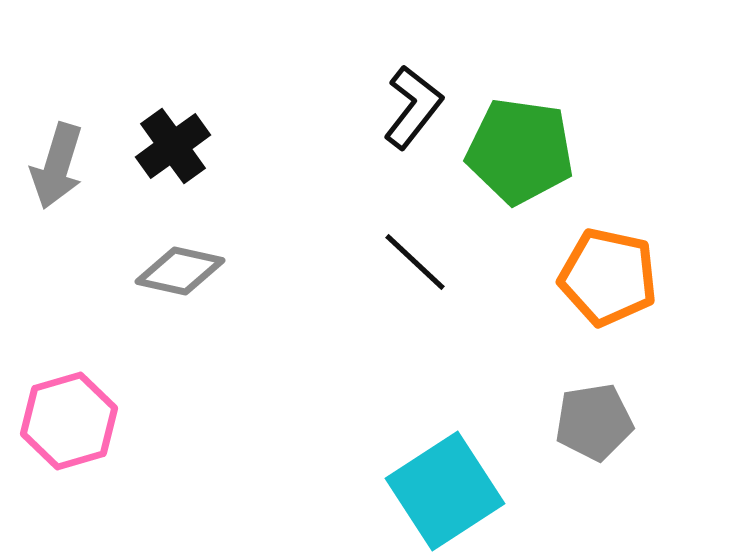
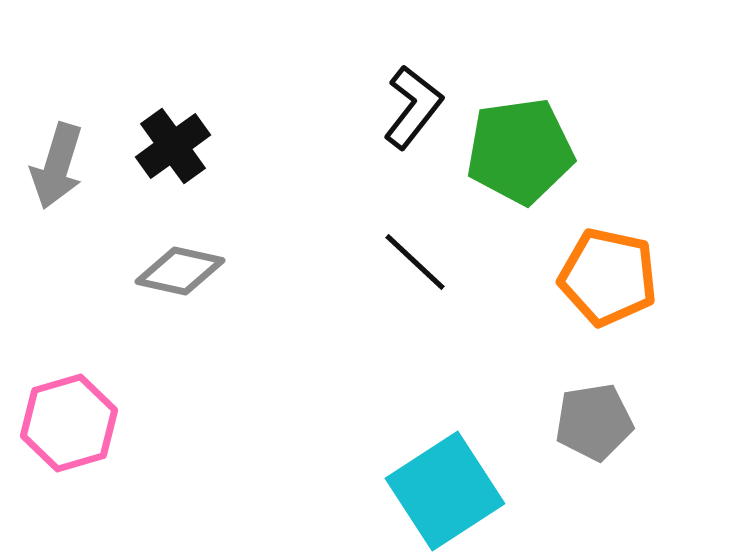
green pentagon: rotated 16 degrees counterclockwise
pink hexagon: moved 2 px down
